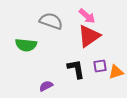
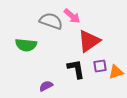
pink arrow: moved 15 px left
red triangle: moved 5 px down
